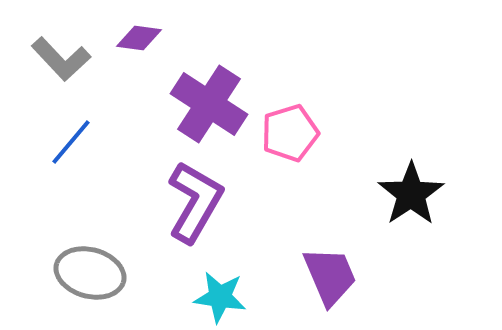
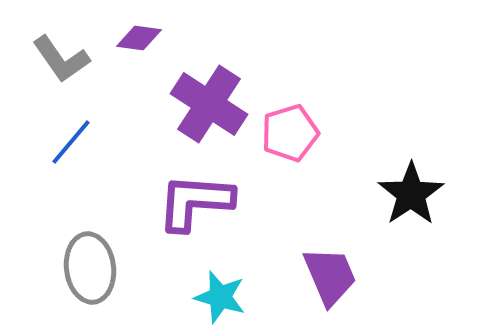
gray L-shape: rotated 8 degrees clockwise
purple L-shape: rotated 116 degrees counterclockwise
gray ellipse: moved 5 px up; rotated 68 degrees clockwise
cyan star: rotated 8 degrees clockwise
